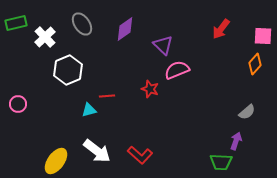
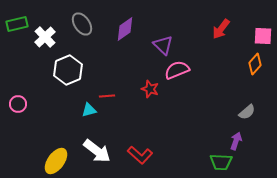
green rectangle: moved 1 px right, 1 px down
